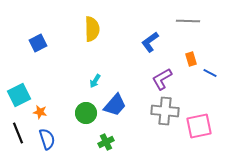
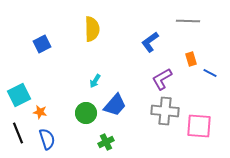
blue square: moved 4 px right, 1 px down
pink square: rotated 16 degrees clockwise
